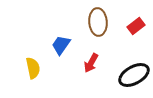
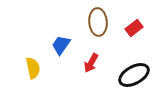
red rectangle: moved 2 px left, 2 px down
